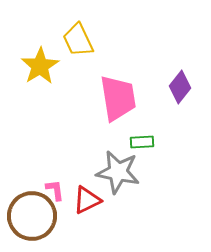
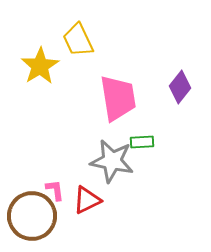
gray star: moved 6 px left, 11 px up
